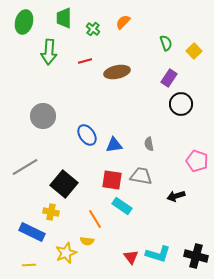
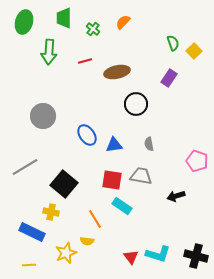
green semicircle: moved 7 px right
black circle: moved 45 px left
